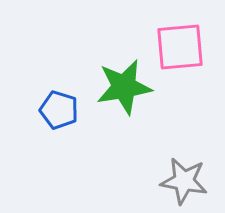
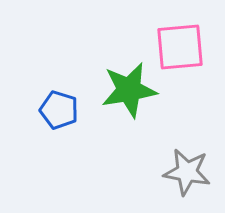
green star: moved 5 px right, 3 px down
gray star: moved 3 px right, 9 px up
